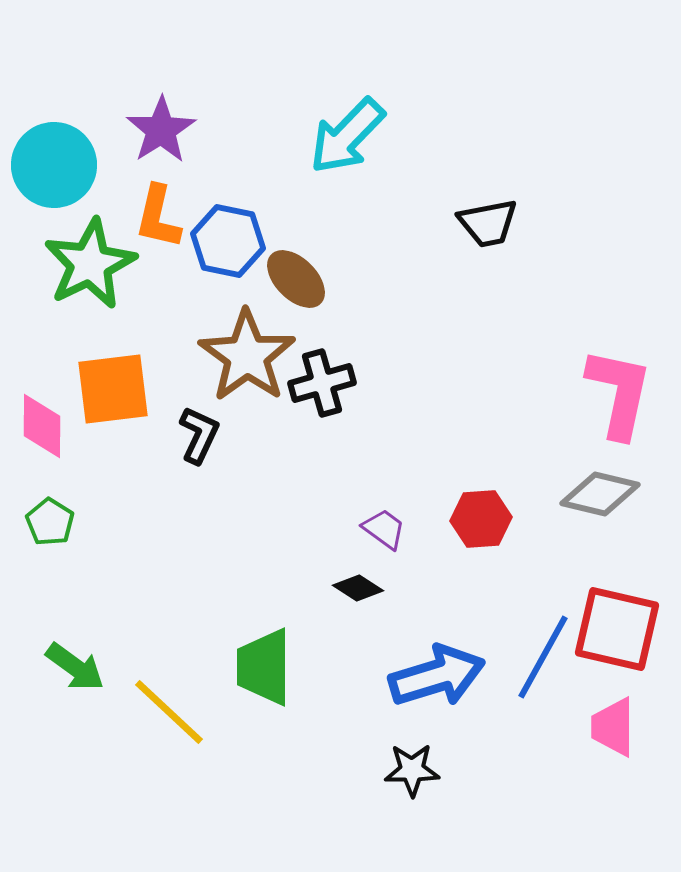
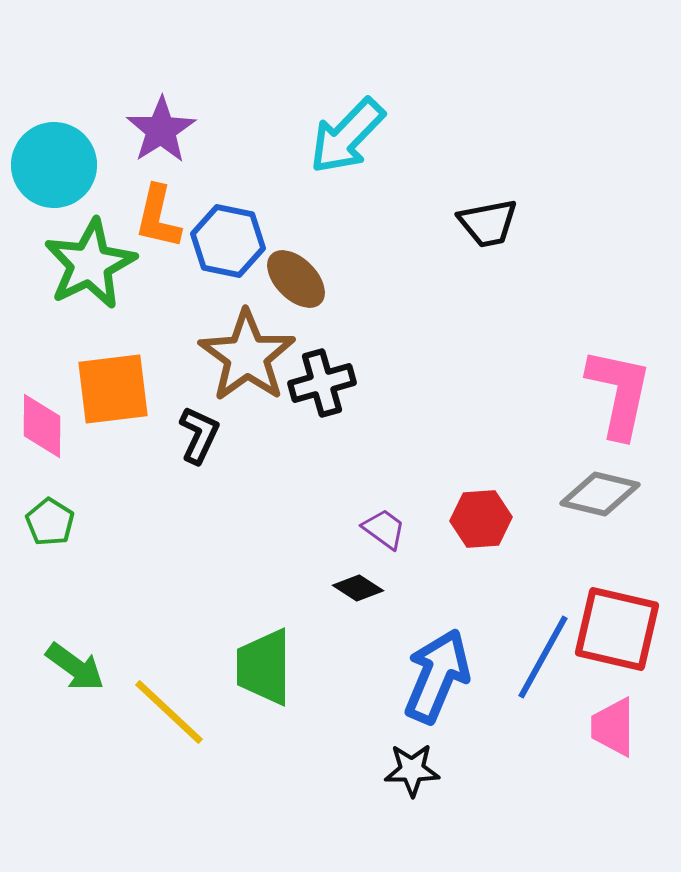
blue arrow: rotated 50 degrees counterclockwise
